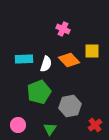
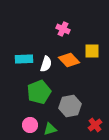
pink circle: moved 12 px right
green triangle: rotated 40 degrees clockwise
